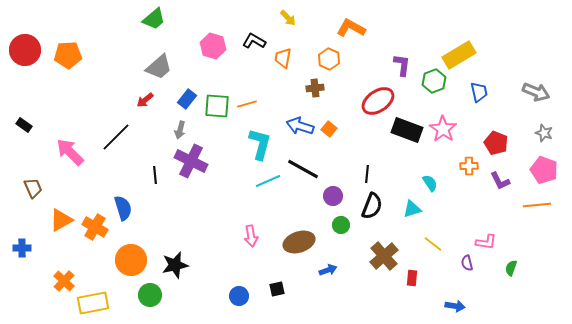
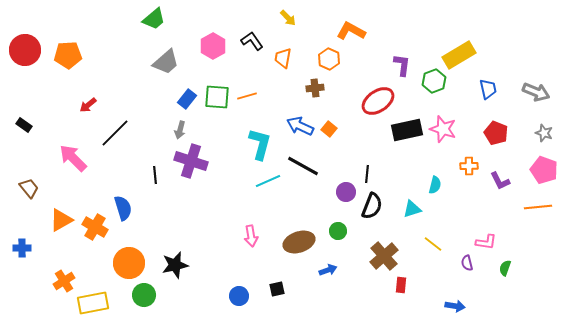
orange L-shape at (351, 28): moved 3 px down
black L-shape at (254, 41): moved 2 px left; rotated 25 degrees clockwise
pink hexagon at (213, 46): rotated 15 degrees clockwise
gray trapezoid at (159, 67): moved 7 px right, 5 px up
blue trapezoid at (479, 92): moved 9 px right, 3 px up
red arrow at (145, 100): moved 57 px left, 5 px down
orange line at (247, 104): moved 8 px up
green square at (217, 106): moved 9 px up
blue arrow at (300, 126): rotated 8 degrees clockwise
pink star at (443, 129): rotated 16 degrees counterclockwise
black rectangle at (407, 130): rotated 32 degrees counterclockwise
black line at (116, 137): moved 1 px left, 4 px up
red pentagon at (496, 143): moved 10 px up
pink arrow at (70, 152): moved 3 px right, 6 px down
purple cross at (191, 161): rotated 8 degrees counterclockwise
black line at (303, 169): moved 3 px up
cyan semicircle at (430, 183): moved 5 px right, 2 px down; rotated 48 degrees clockwise
brown trapezoid at (33, 188): moved 4 px left; rotated 15 degrees counterclockwise
purple circle at (333, 196): moved 13 px right, 4 px up
orange line at (537, 205): moved 1 px right, 2 px down
green circle at (341, 225): moved 3 px left, 6 px down
orange circle at (131, 260): moved 2 px left, 3 px down
green semicircle at (511, 268): moved 6 px left
red rectangle at (412, 278): moved 11 px left, 7 px down
orange cross at (64, 281): rotated 15 degrees clockwise
green circle at (150, 295): moved 6 px left
